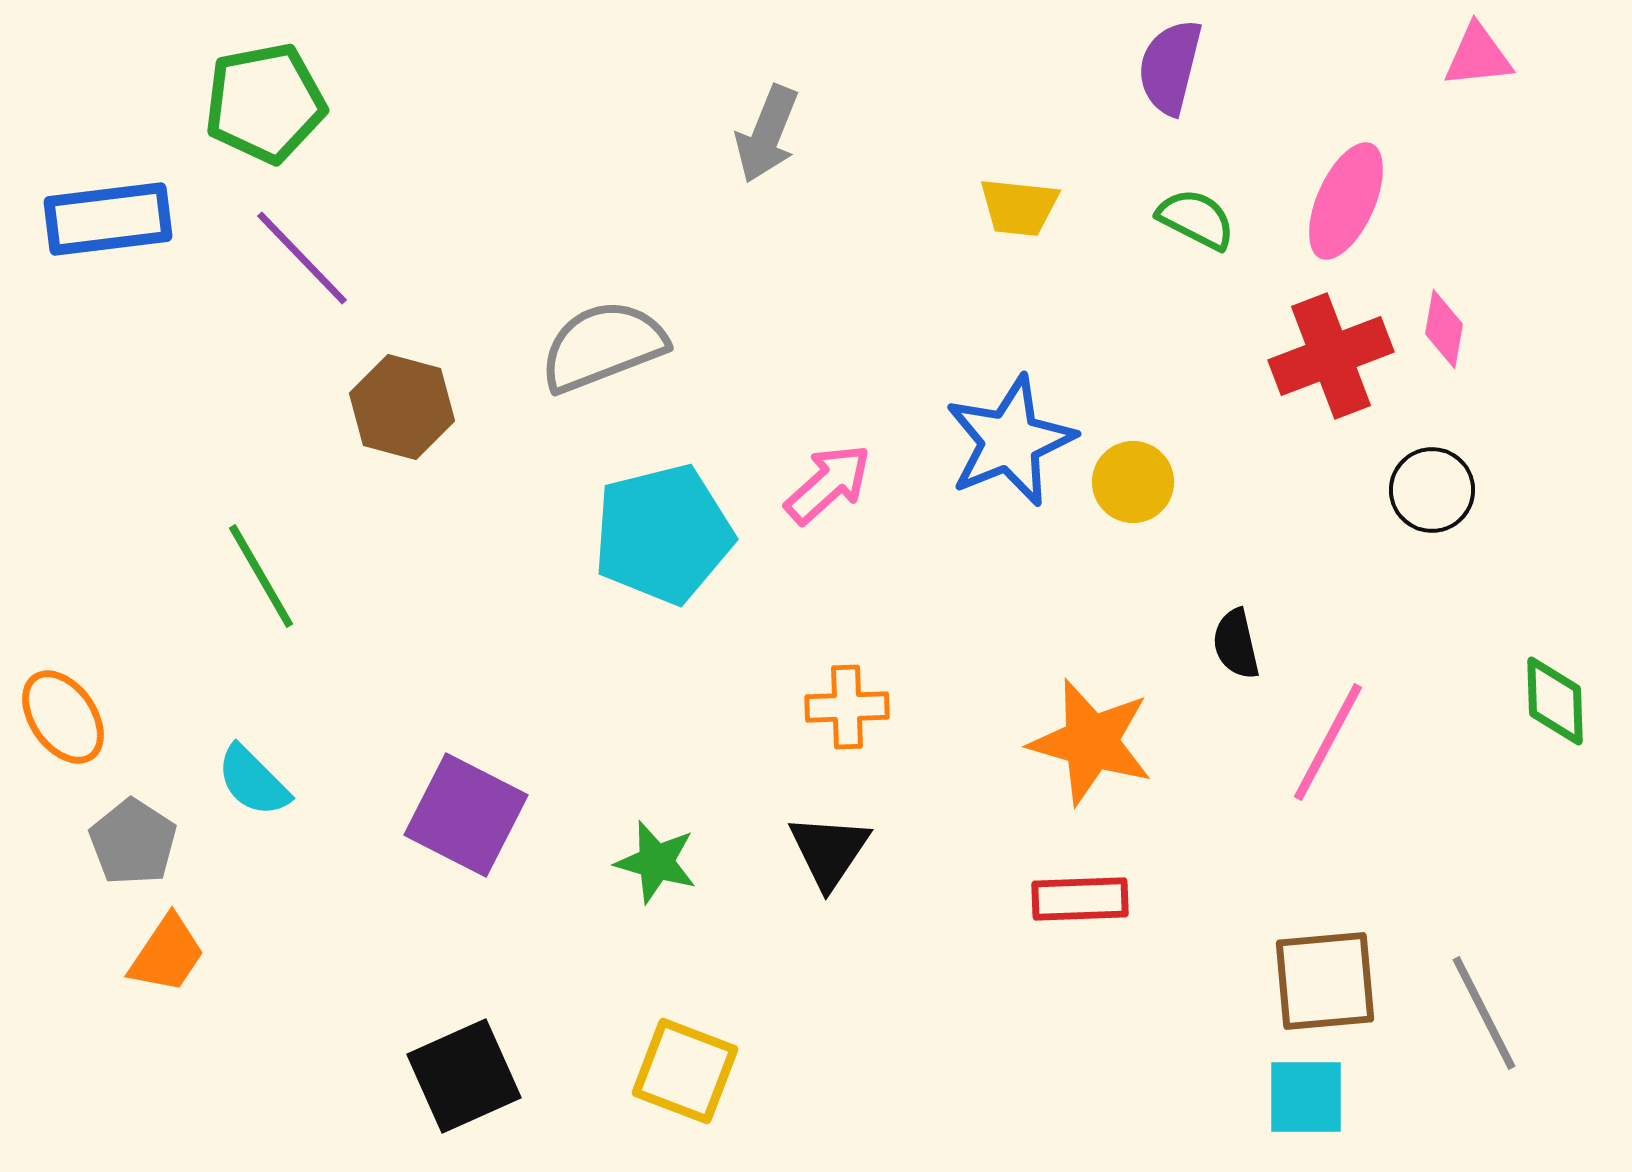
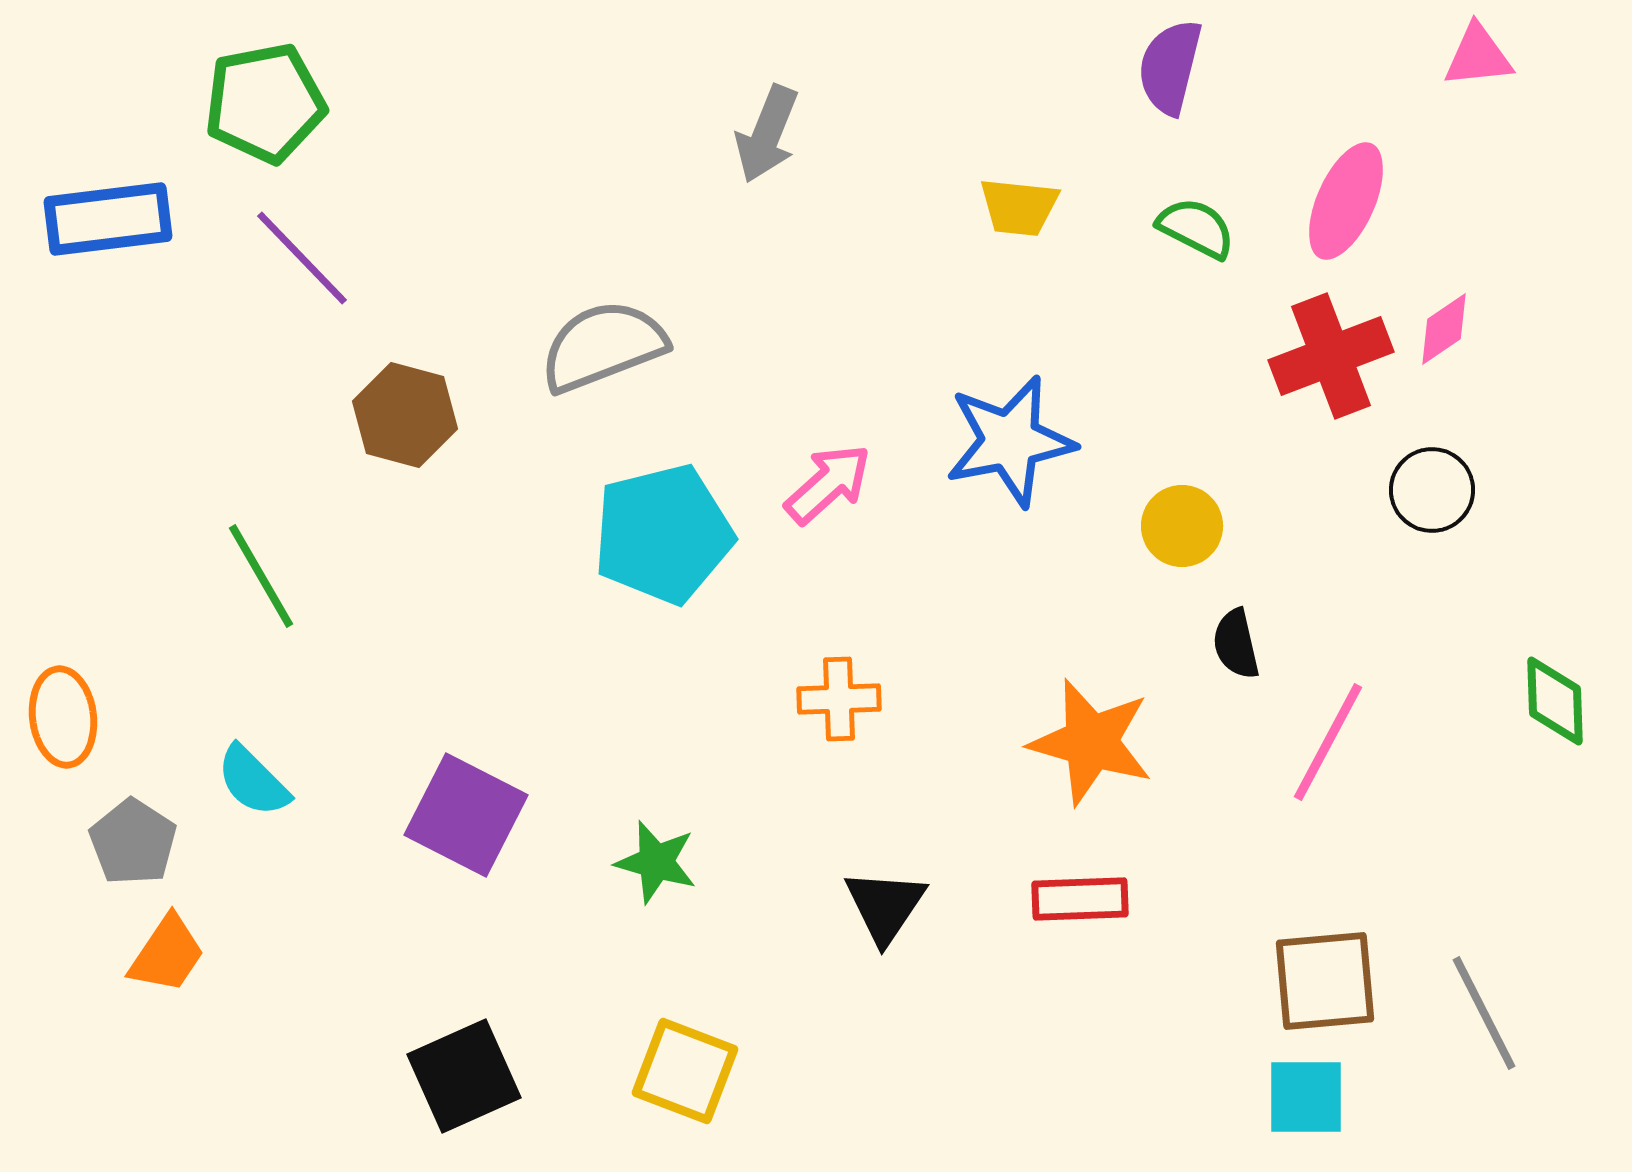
green semicircle: moved 9 px down
pink diamond: rotated 46 degrees clockwise
brown hexagon: moved 3 px right, 8 px down
blue star: rotated 11 degrees clockwise
yellow circle: moved 49 px right, 44 px down
orange cross: moved 8 px left, 8 px up
orange ellipse: rotated 28 degrees clockwise
black triangle: moved 56 px right, 55 px down
